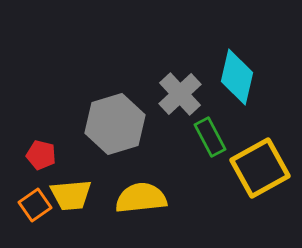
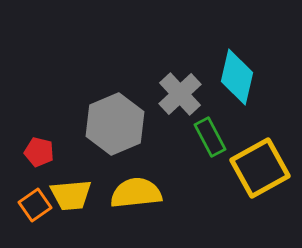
gray hexagon: rotated 6 degrees counterclockwise
red pentagon: moved 2 px left, 3 px up
yellow semicircle: moved 5 px left, 5 px up
